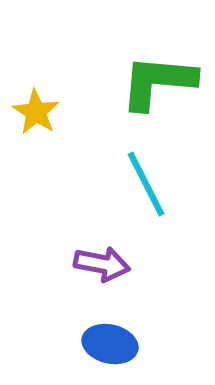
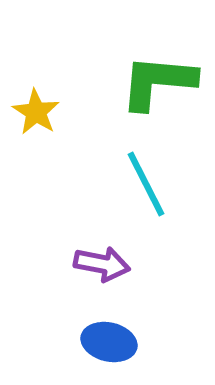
blue ellipse: moved 1 px left, 2 px up
